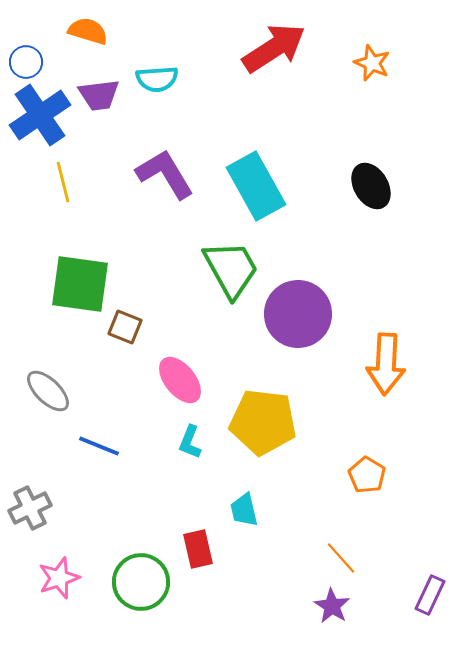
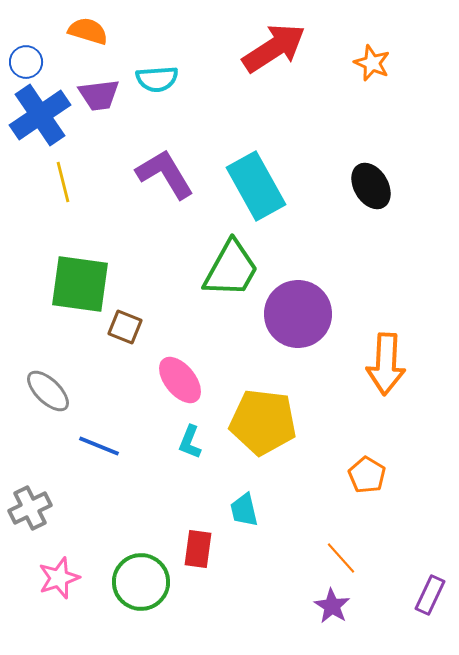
green trapezoid: rotated 58 degrees clockwise
red rectangle: rotated 21 degrees clockwise
